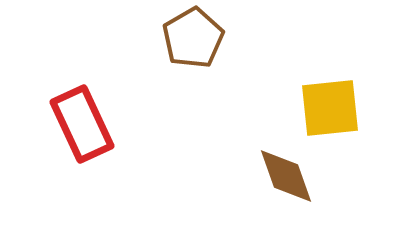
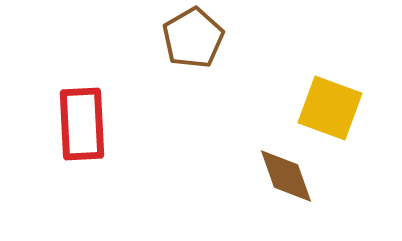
yellow square: rotated 26 degrees clockwise
red rectangle: rotated 22 degrees clockwise
